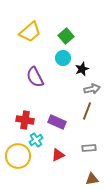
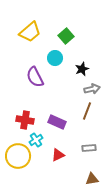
cyan circle: moved 8 px left
